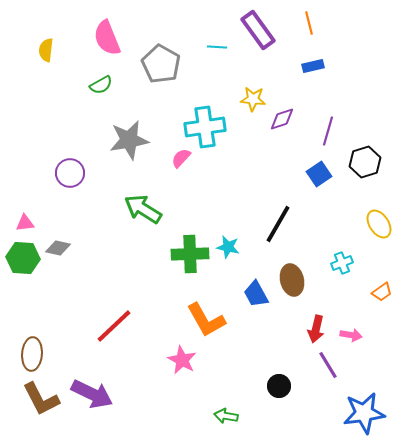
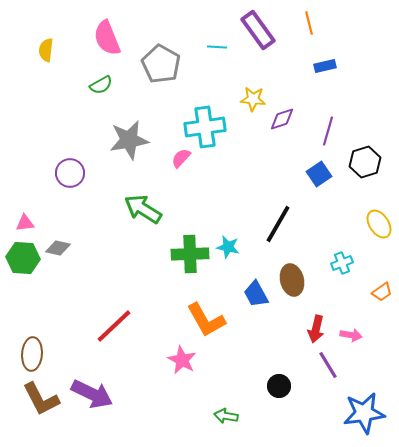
blue rectangle at (313, 66): moved 12 px right
